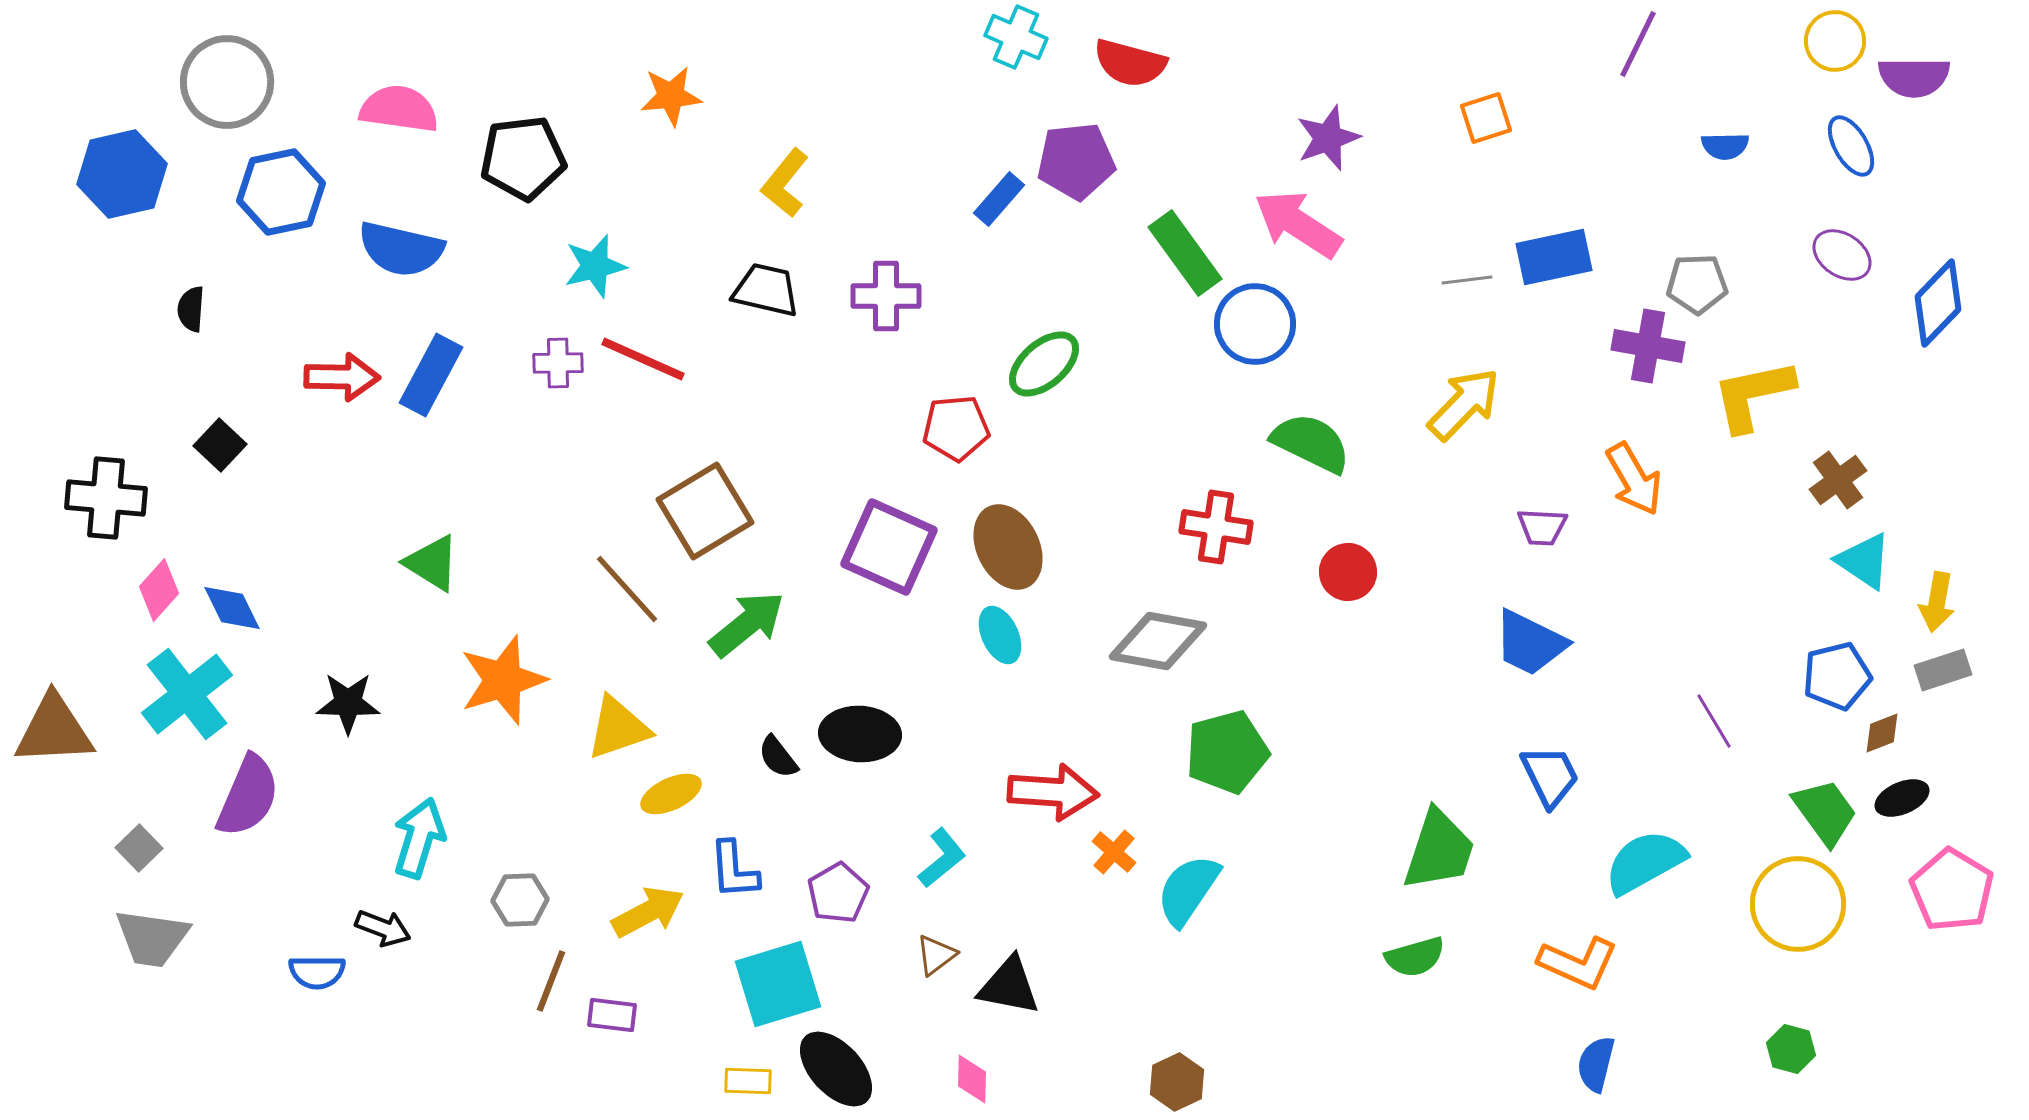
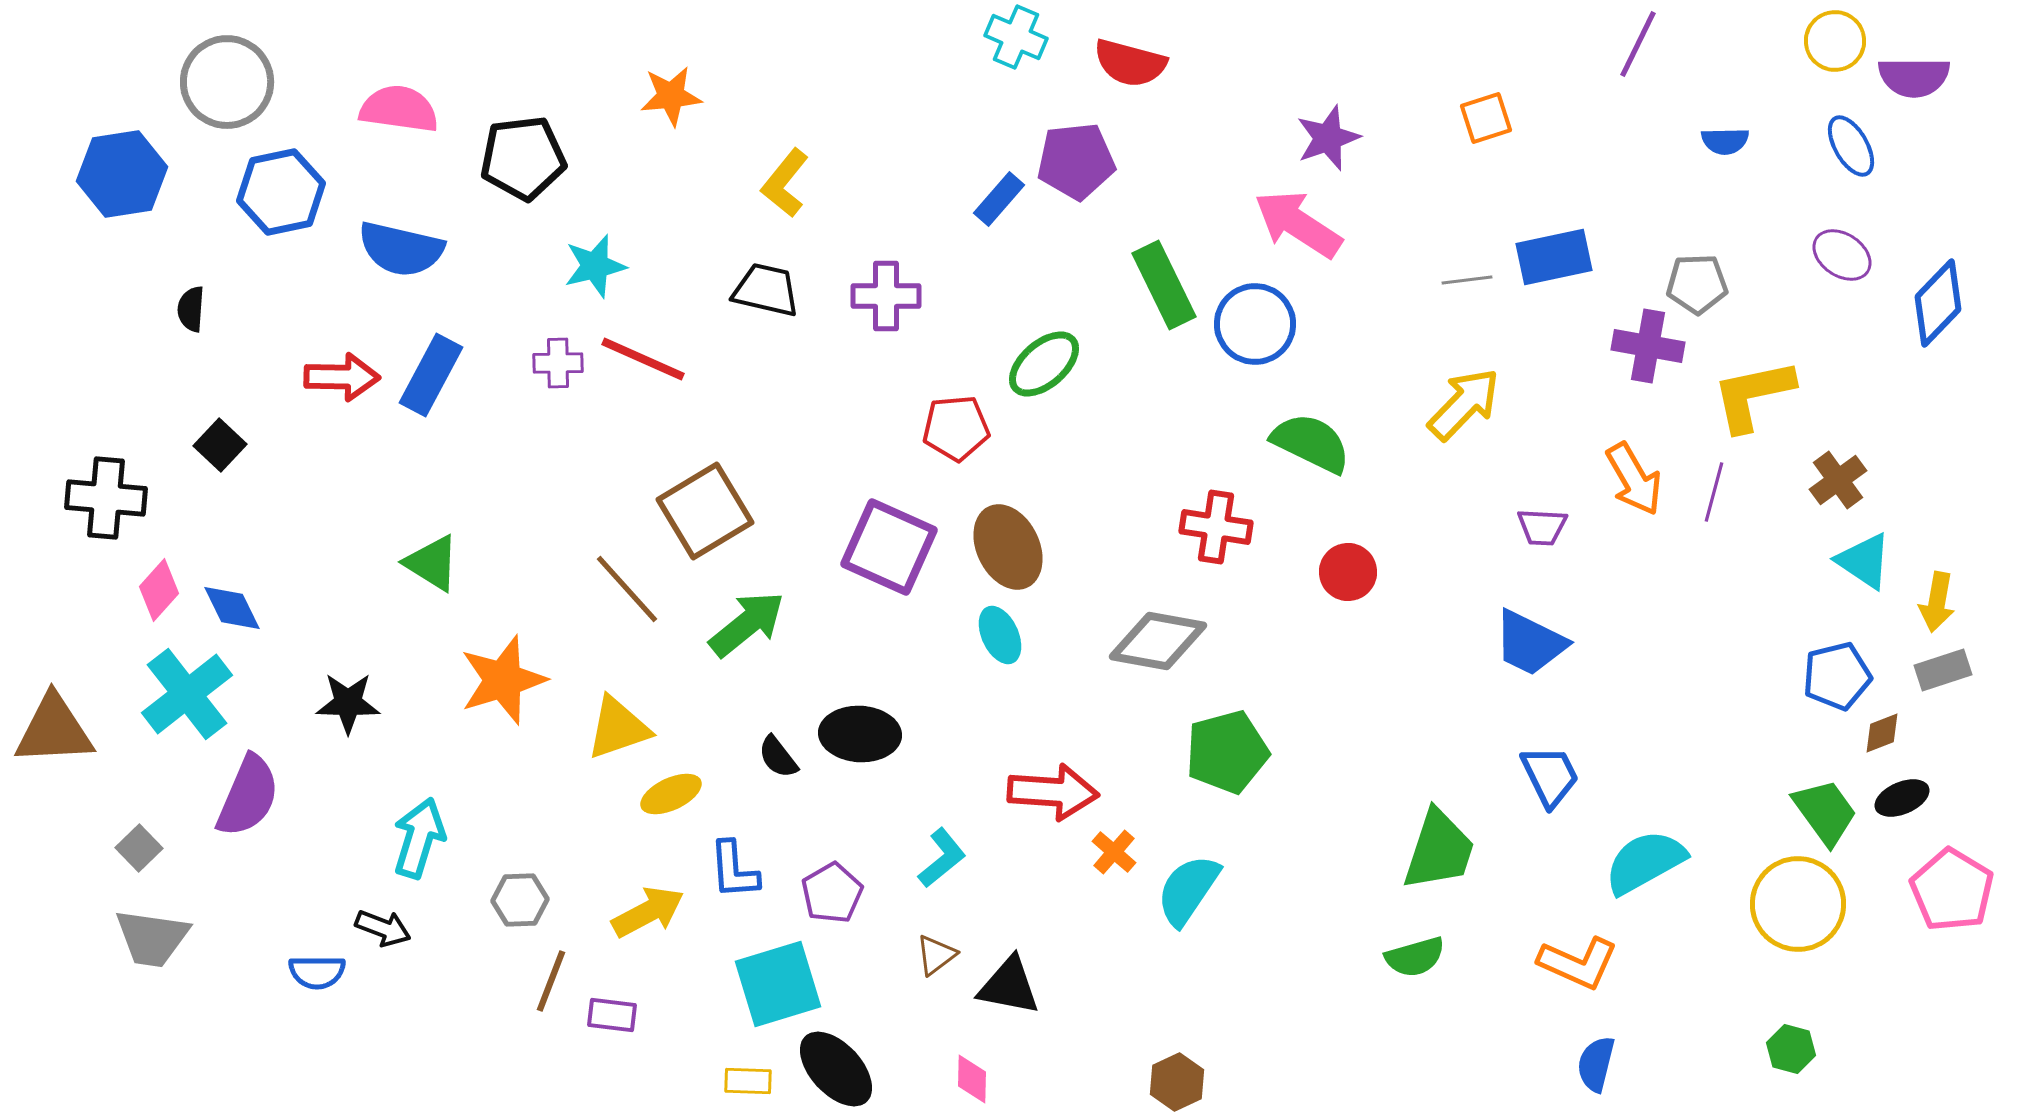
blue semicircle at (1725, 146): moved 5 px up
blue hexagon at (122, 174): rotated 4 degrees clockwise
green rectangle at (1185, 253): moved 21 px left, 32 px down; rotated 10 degrees clockwise
purple line at (1714, 721): moved 229 px up; rotated 46 degrees clockwise
purple pentagon at (838, 893): moved 6 px left
